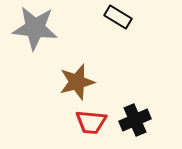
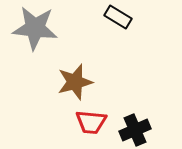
brown star: moved 2 px left
black cross: moved 10 px down
